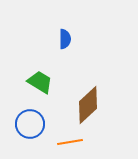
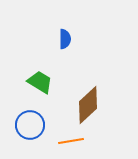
blue circle: moved 1 px down
orange line: moved 1 px right, 1 px up
